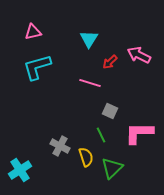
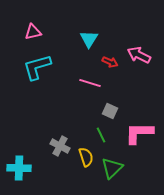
red arrow: rotated 112 degrees counterclockwise
cyan cross: moved 1 px left, 2 px up; rotated 35 degrees clockwise
